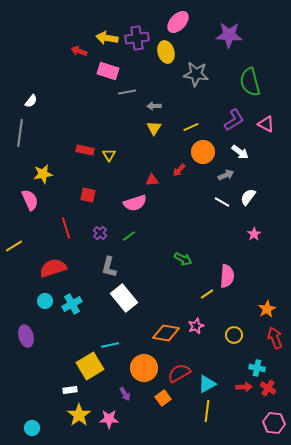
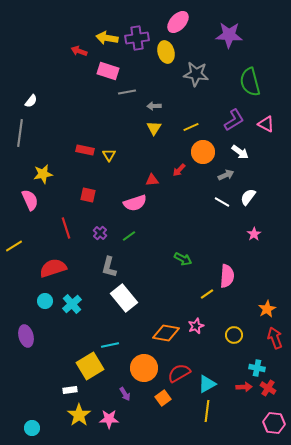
cyan cross at (72, 304): rotated 12 degrees counterclockwise
